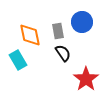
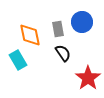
gray rectangle: moved 2 px up
red star: moved 2 px right, 1 px up
